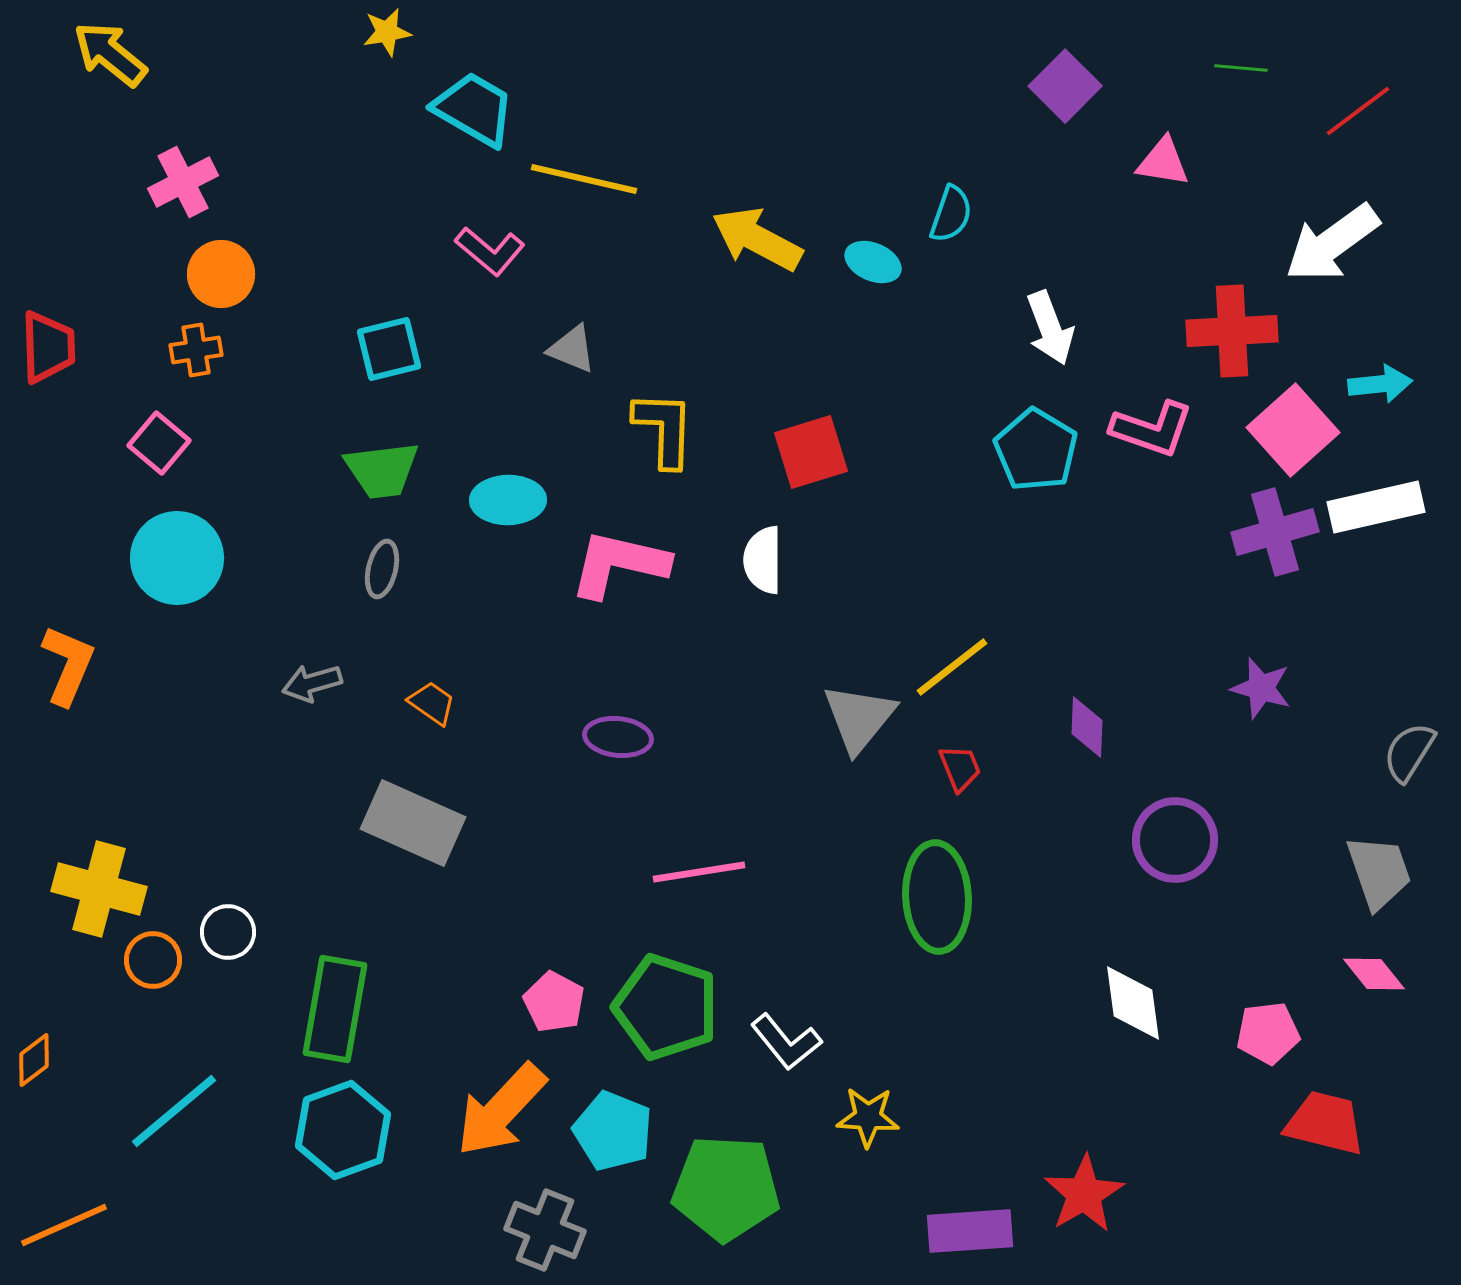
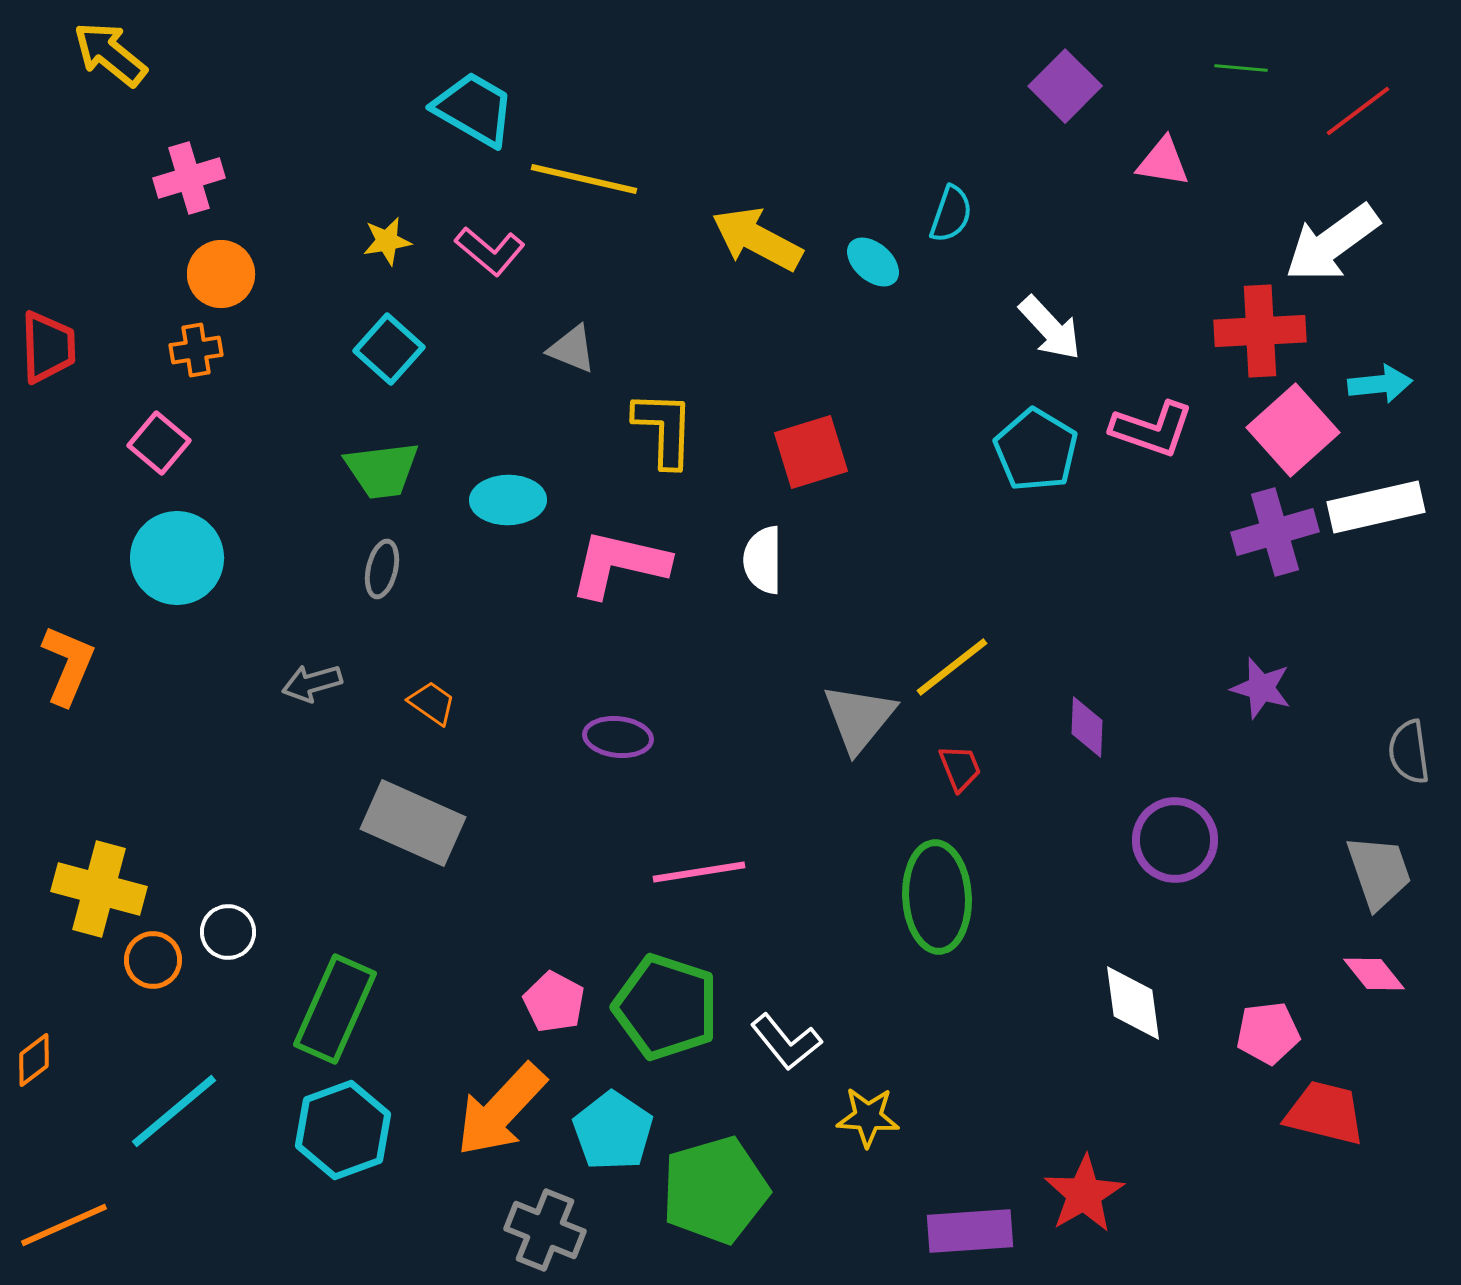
yellow star at (387, 32): moved 209 px down
pink cross at (183, 182): moved 6 px right, 4 px up; rotated 10 degrees clockwise
cyan ellipse at (873, 262): rotated 18 degrees clockwise
white arrow at (1050, 328): rotated 22 degrees counterclockwise
red cross at (1232, 331): moved 28 px right
cyan square at (389, 349): rotated 34 degrees counterclockwise
gray semicircle at (1409, 752): rotated 40 degrees counterclockwise
green rectangle at (335, 1009): rotated 14 degrees clockwise
red trapezoid at (1325, 1123): moved 10 px up
cyan pentagon at (613, 1131): rotated 12 degrees clockwise
green pentagon at (726, 1188): moved 11 px left, 2 px down; rotated 19 degrees counterclockwise
